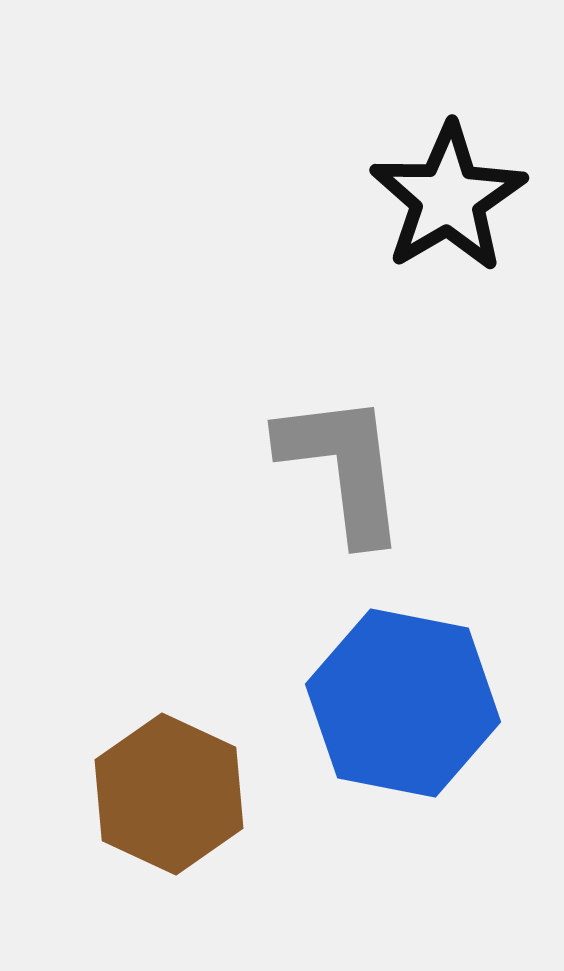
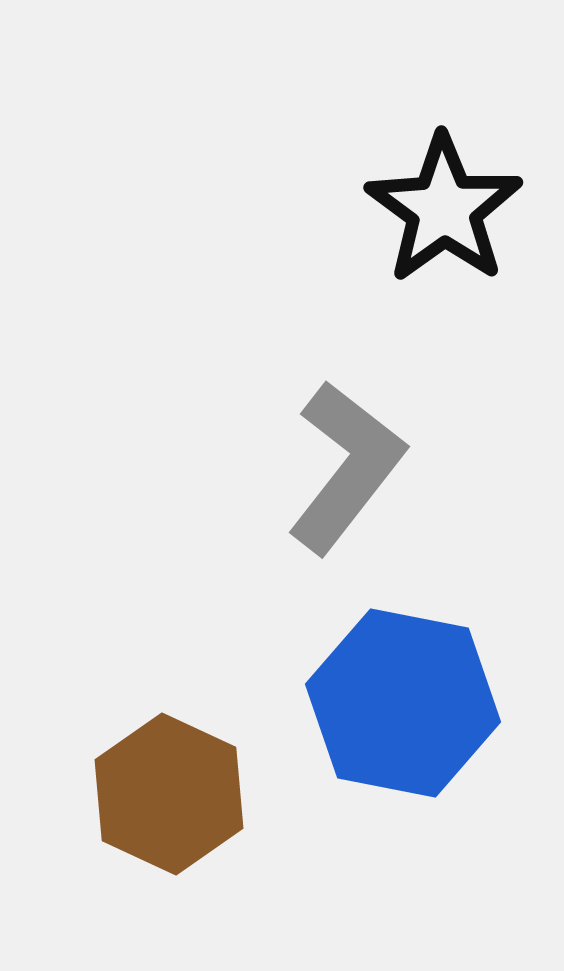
black star: moved 4 px left, 11 px down; rotated 5 degrees counterclockwise
gray L-shape: moved 3 px right; rotated 45 degrees clockwise
